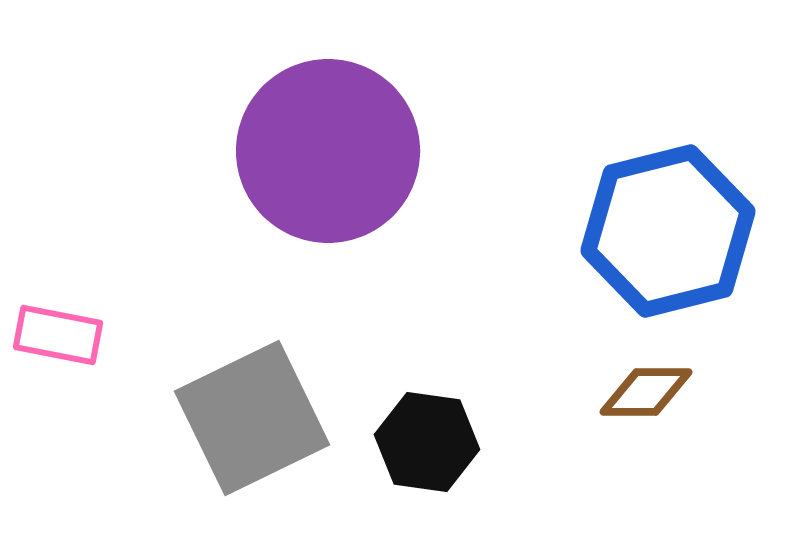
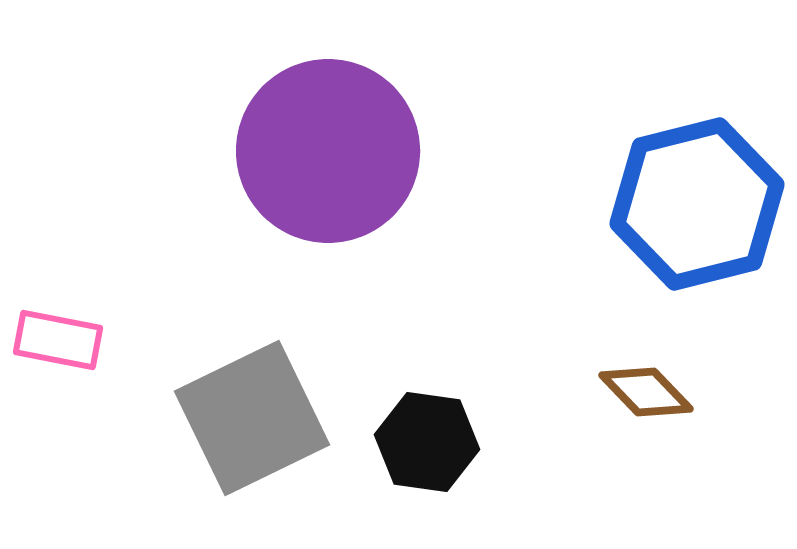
blue hexagon: moved 29 px right, 27 px up
pink rectangle: moved 5 px down
brown diamond: rotated 46 degrees clockwise
